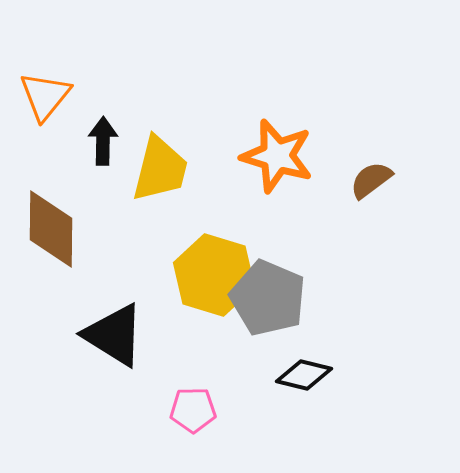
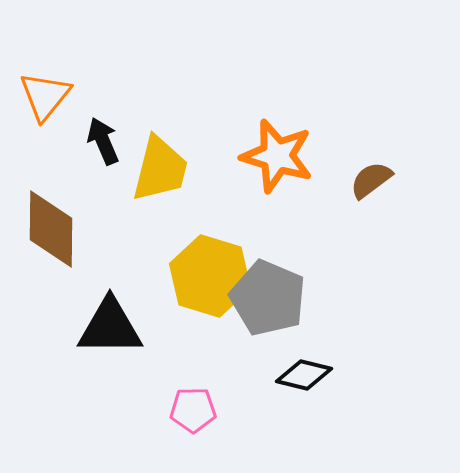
black arrow: rotated 24 degrees counterclockwise
yellow hexagon: moved 4 px left, 1 px down
black triangle: moved 4 px left, 8 px up; rotated 32 degrees counterclockwise
